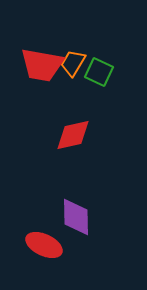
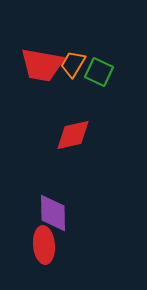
orange trapezoid: moved 1 px down
purple diamond: moved 23 px left, 4 px up
red ellipse: rotated 60 degrees clockwise
